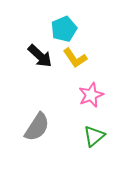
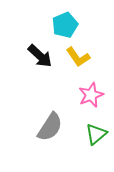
cyan pentagon: moved 1 px right, 4 px up
yellow L-shape: moved 3 px right, 1 px up
gray semicircle: moved 13 px right
green triangle: moved 2 px right, 2 px up
